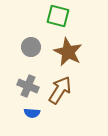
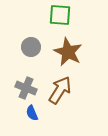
green square: moved 2 px right, 1 px up; rotated 10 degrees counterclockwise
gray cross: moved 2 px left, 2 px down
blue semicircle: rotated 63 degrees clockwise
